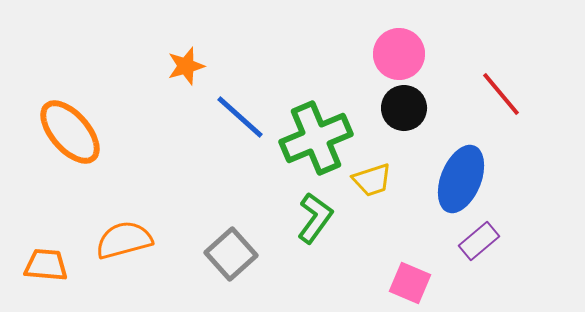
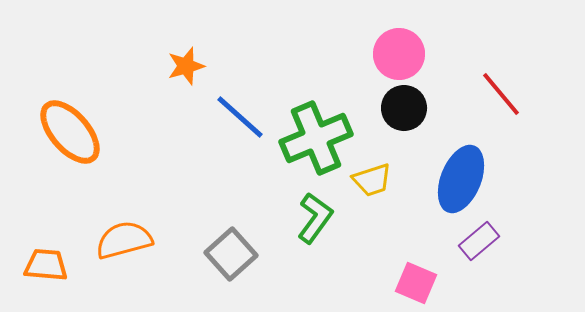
pink square: moved 6 px right
